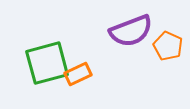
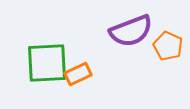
green square: rotated 12 degrees clockwise
